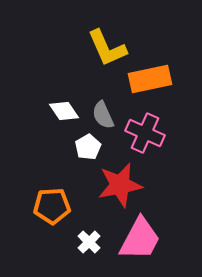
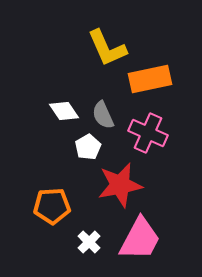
pink cross: moved 3 px right
